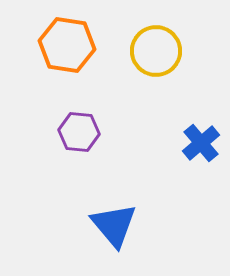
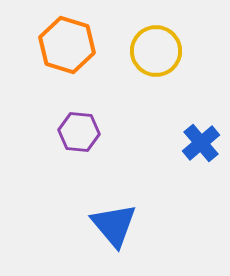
orange hexagon: rotated 8 degrees clockwise
